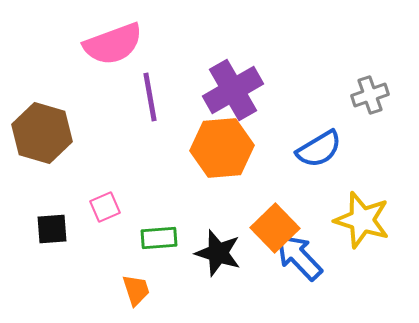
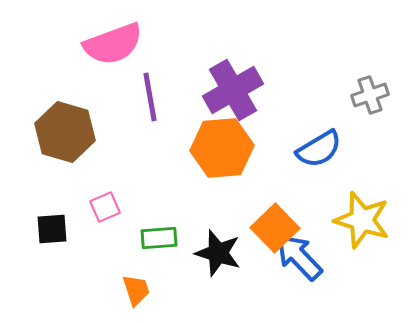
brown hexagon: moved 23 px right, 1 px up
